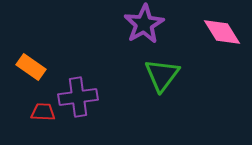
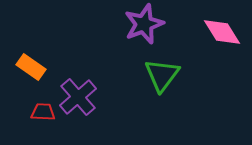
purple star: rotated 9 degrees clockwise
purple cross: rotated 33 degrees counterclockwise
